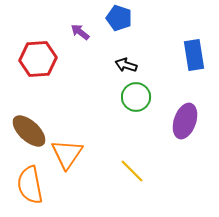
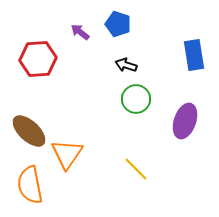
blue pentagon: moved 1 px left, 6 px down
green circle: moved 2 px down
yellow line: moved 4 px right, 2 px up
